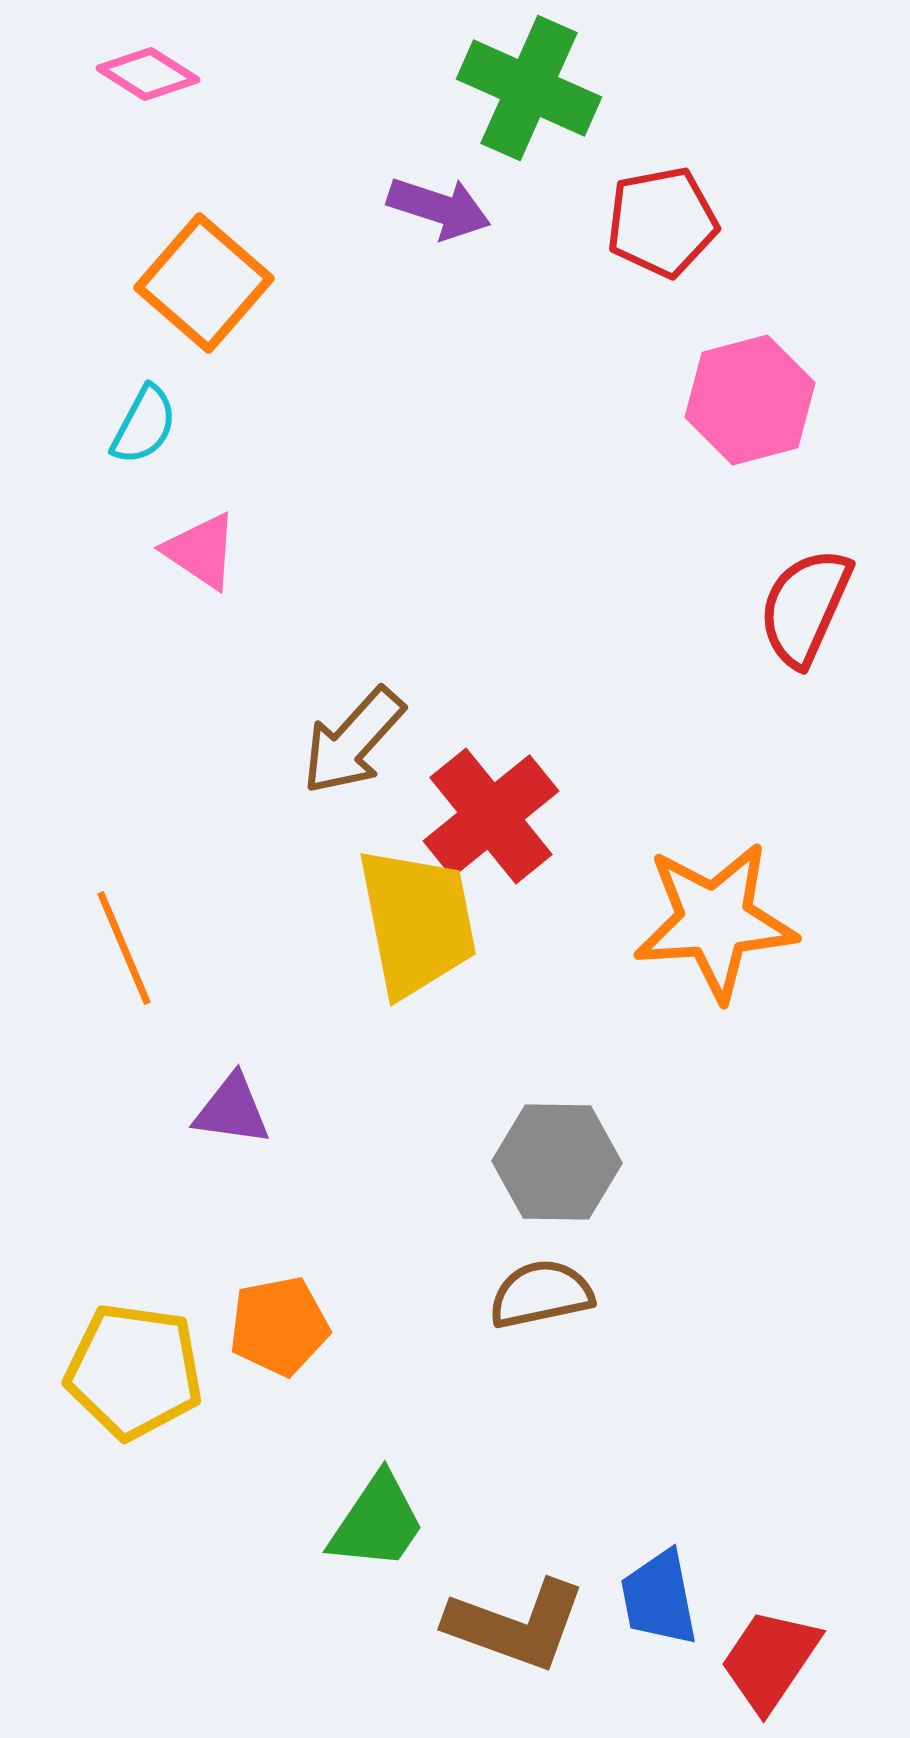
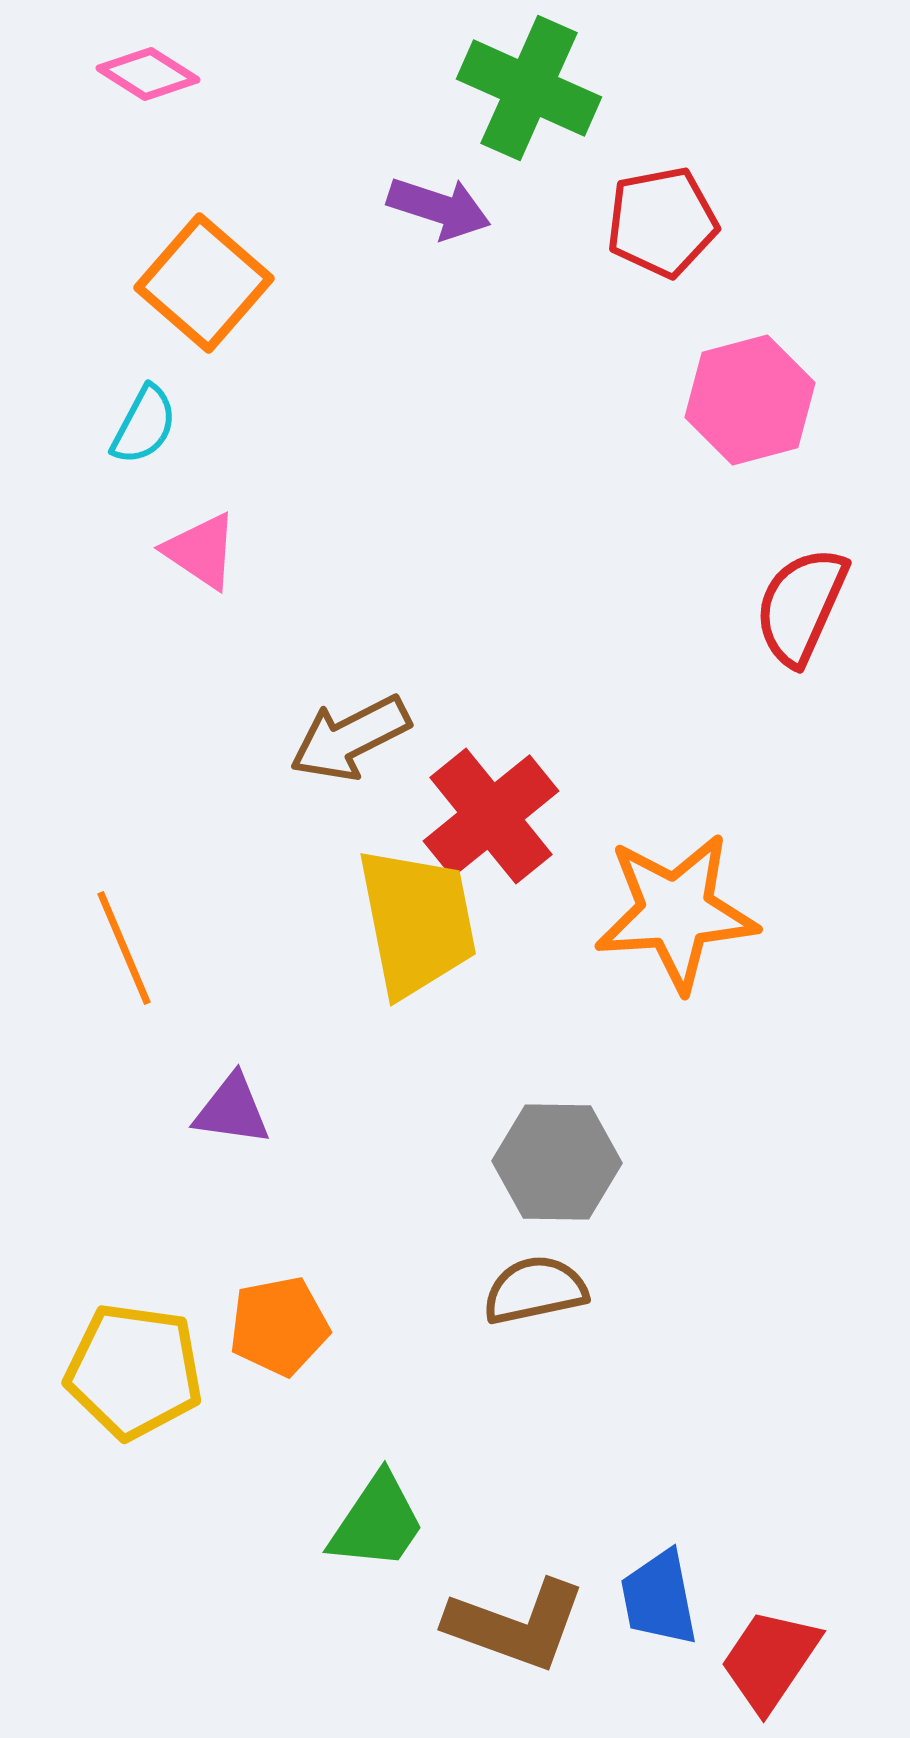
red semicircle: moved 4 px left, 1 px up
brown arrow: moved 3 px left, 3 px up; rotated 21 degrees clockwise
orange star: moved 39 px left, 9 px up
brown semicircle: moved 6 px left, 4 px up
